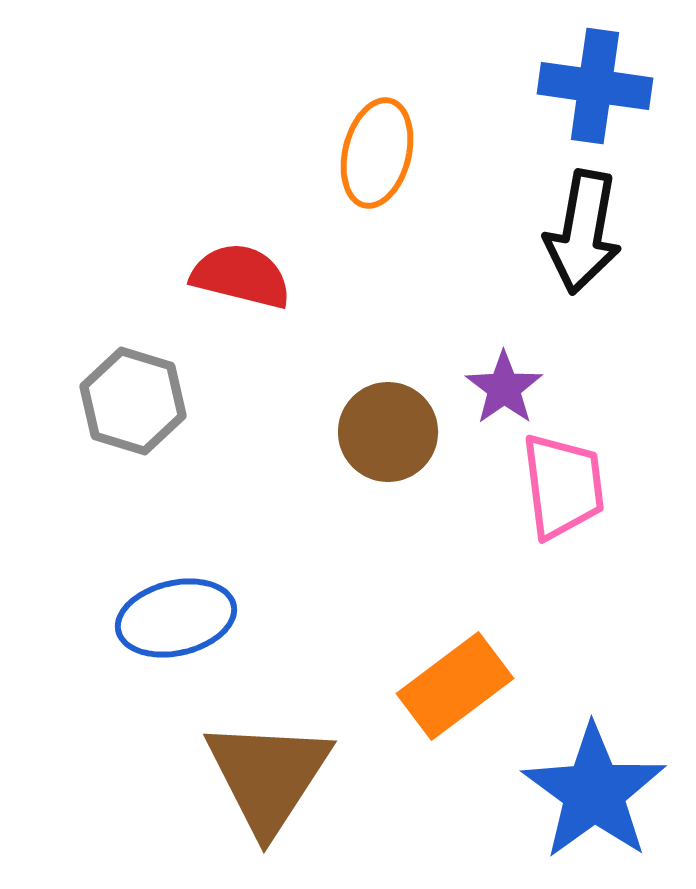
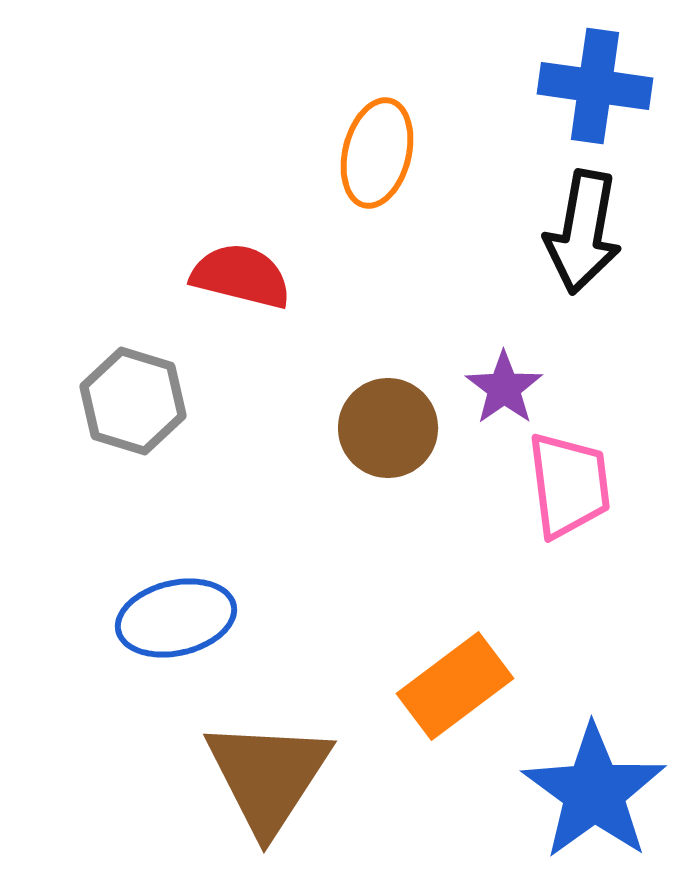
brown circle: moved 4 px up
pink trapezoid: moved 6 px right, 1 px up
